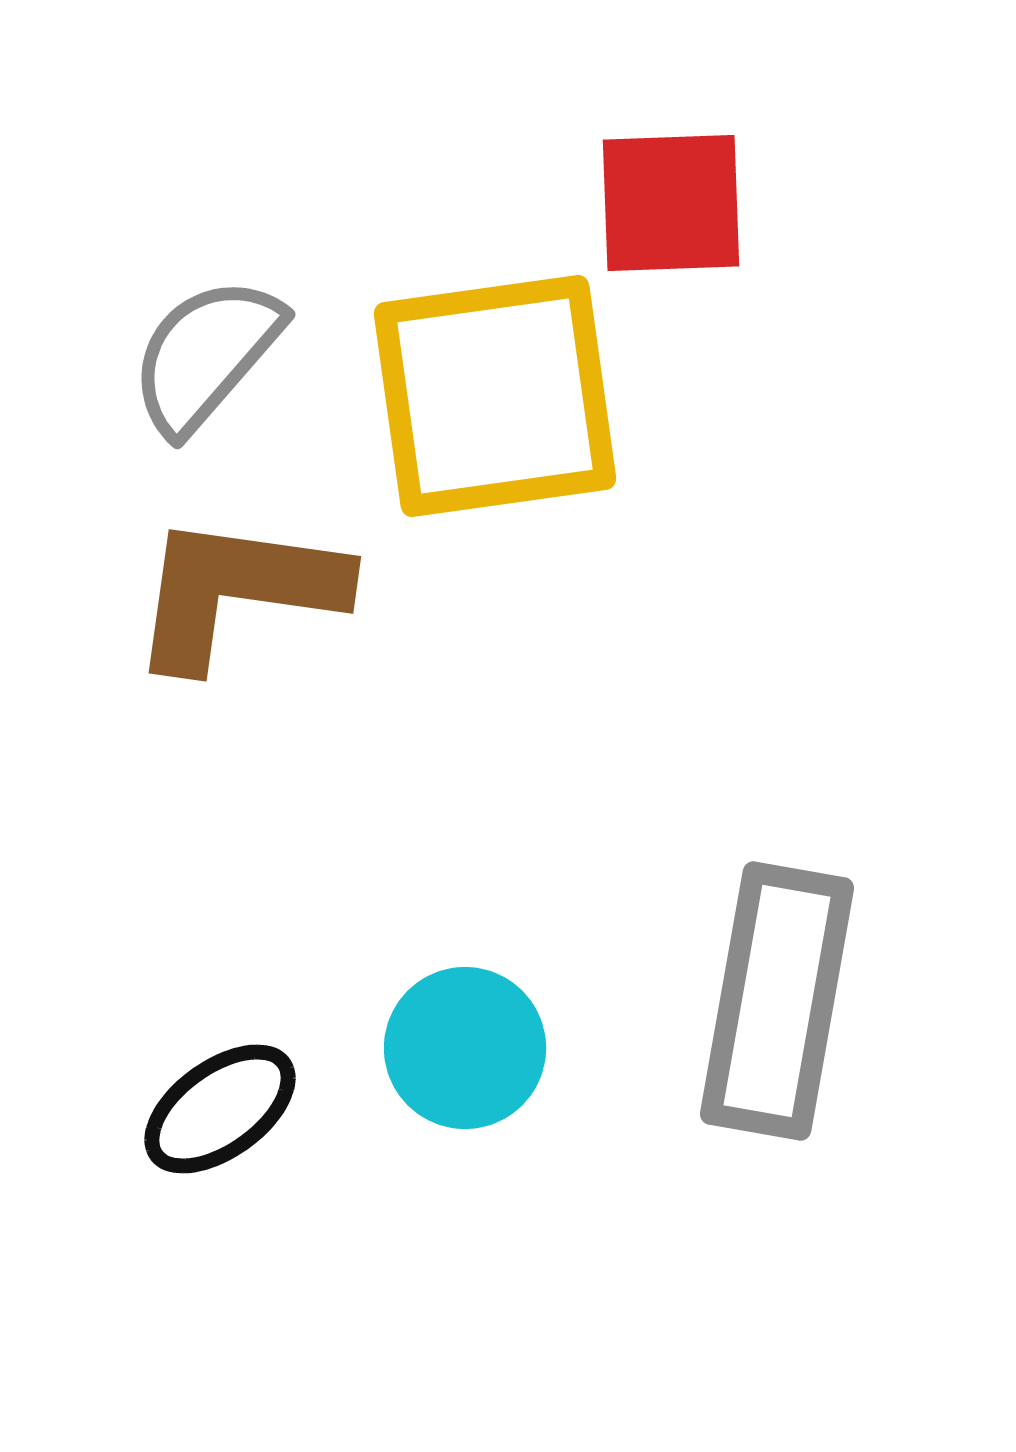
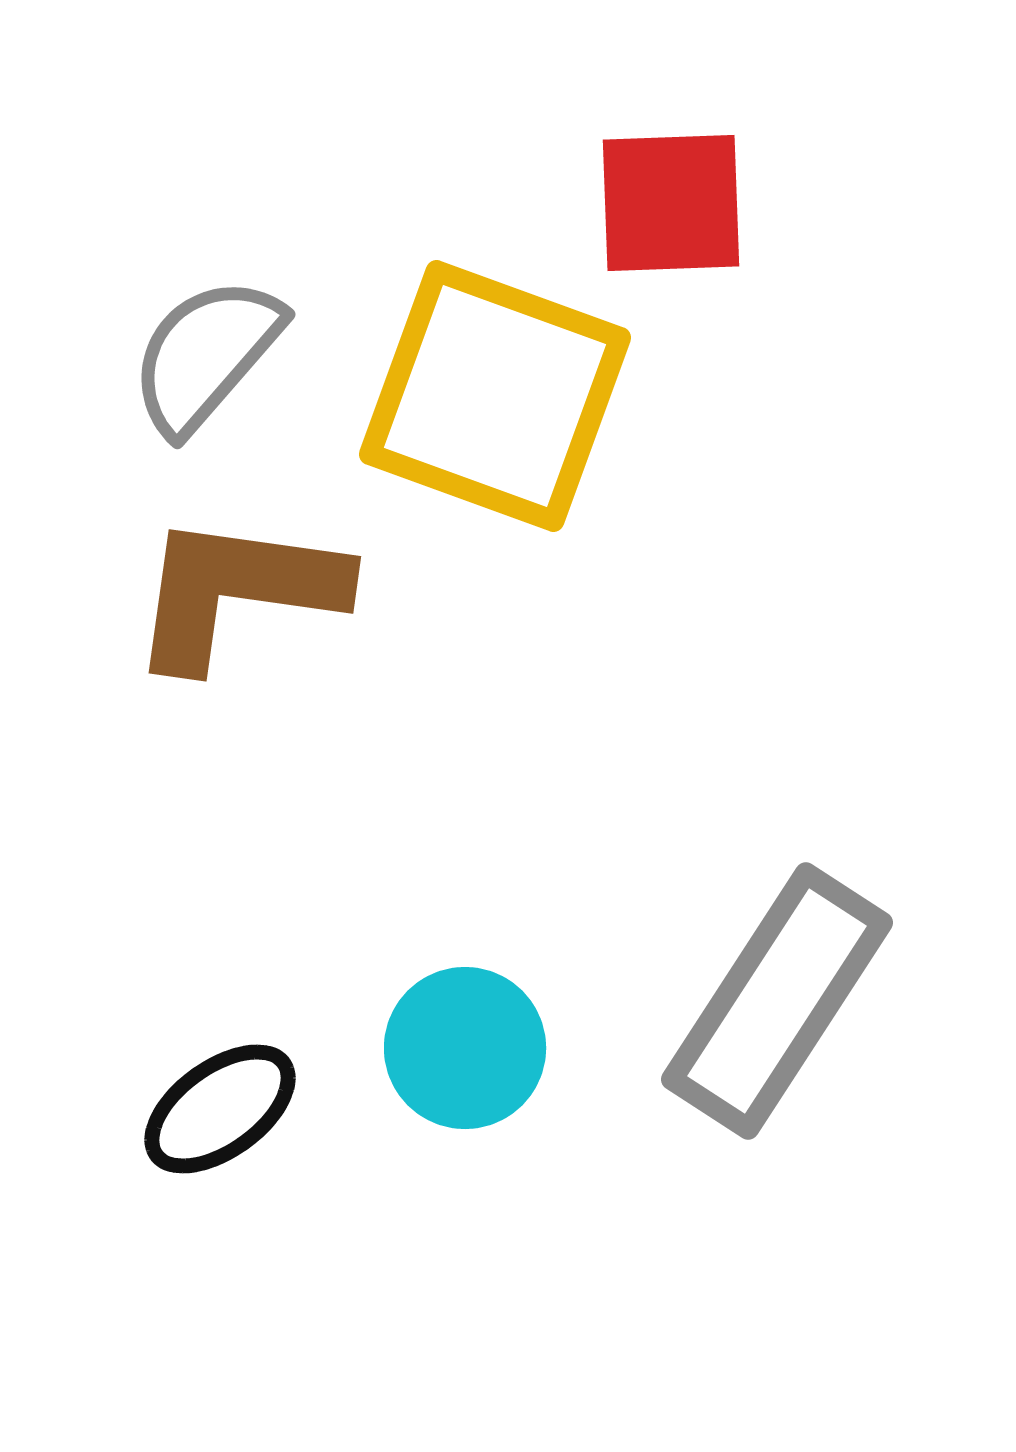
yellow square: rotated 28 degrees clockwise
gray rectangle: rotated 23 degrees clockwise
